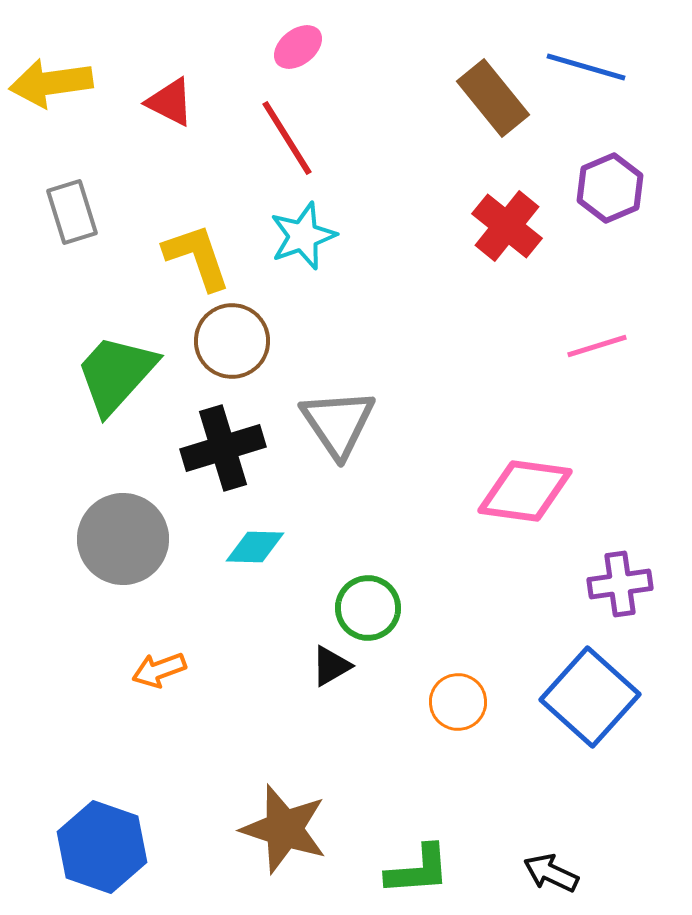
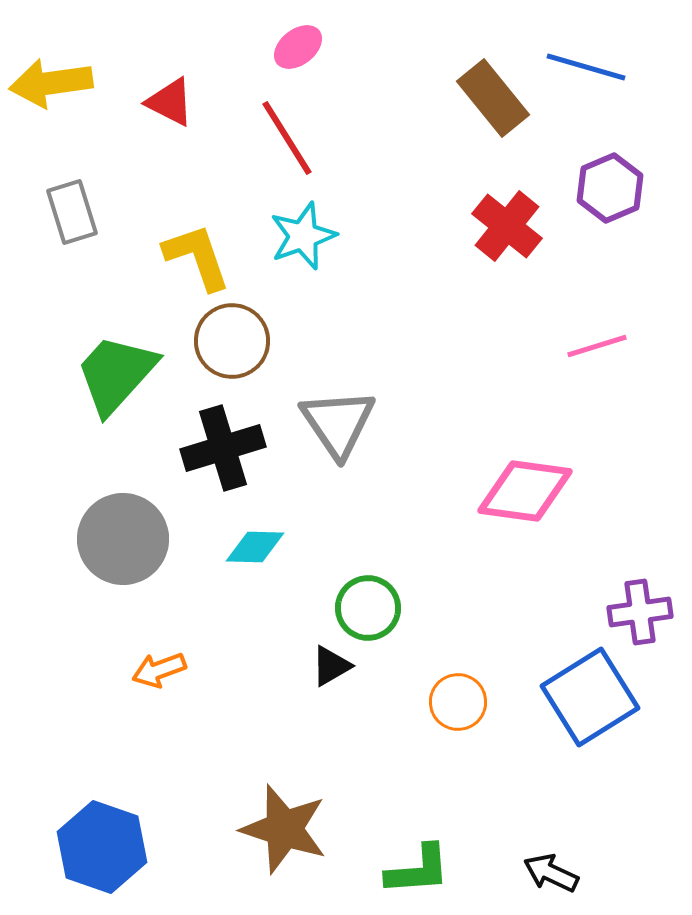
purple cross: moved 20 px right, 28 px down
blue square: rotated 16 degrees clockwise
